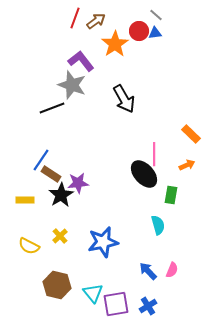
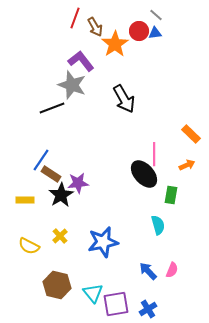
brown arrow: moved 1 px left, 6 px down; rotated 96 degrees clockwise
blue cross: moved 3 px down
